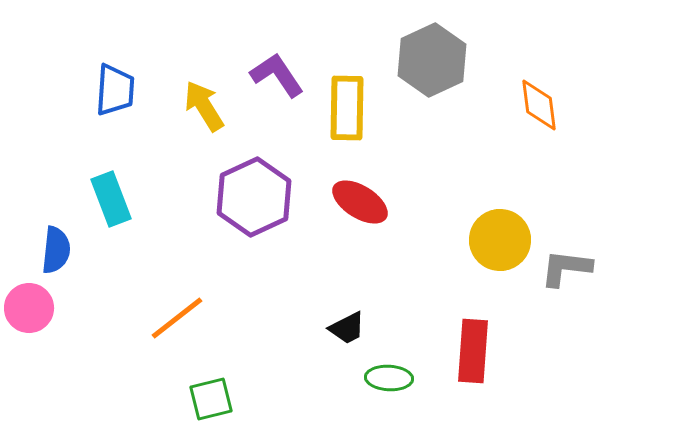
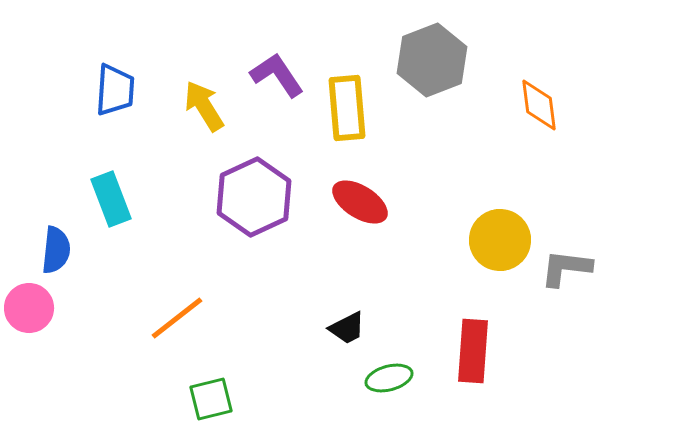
gray hexagon: rotated 4 degrees clockwise
yellow rectangle: rotated 6 degrees counterclockwise
green ellipse: rotated 18 degrees counterclockwise
